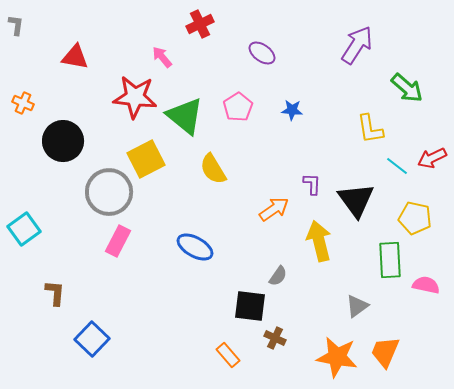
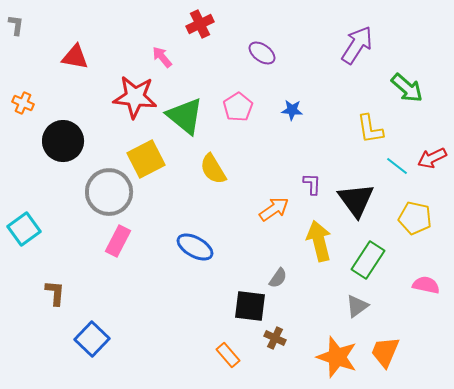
green rectangle: moved 22 px left; rotated 36 degrees clockwise
gray semicircle: moved 2 px down
orange star: rotated 9 degrees clockwise
